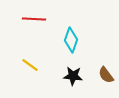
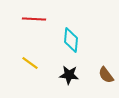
cyan diamond: rotated 15 degrees counterclockwise
yellow line: moved 2 px up
black star: moved 4 px left, 1 px up
